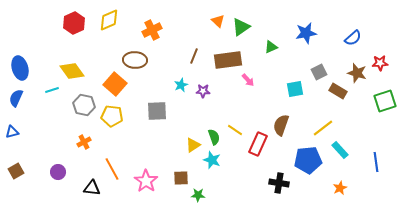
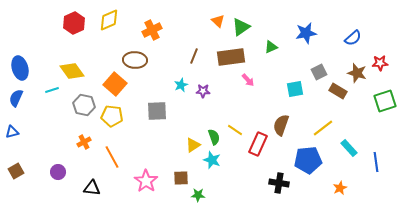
brown rectangle at (228, 60): moved 3 px right, 3 px up
cyan rectangle at (340, 150): moved 9 px right, 2 px up
orange line at (112, 169): moved 12 px up
